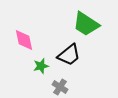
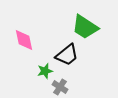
green trapezoid: moved 1 px left, 3 px down
black trapezoid: moved 2 px left
green star: moved 4 px right, 5 px down
